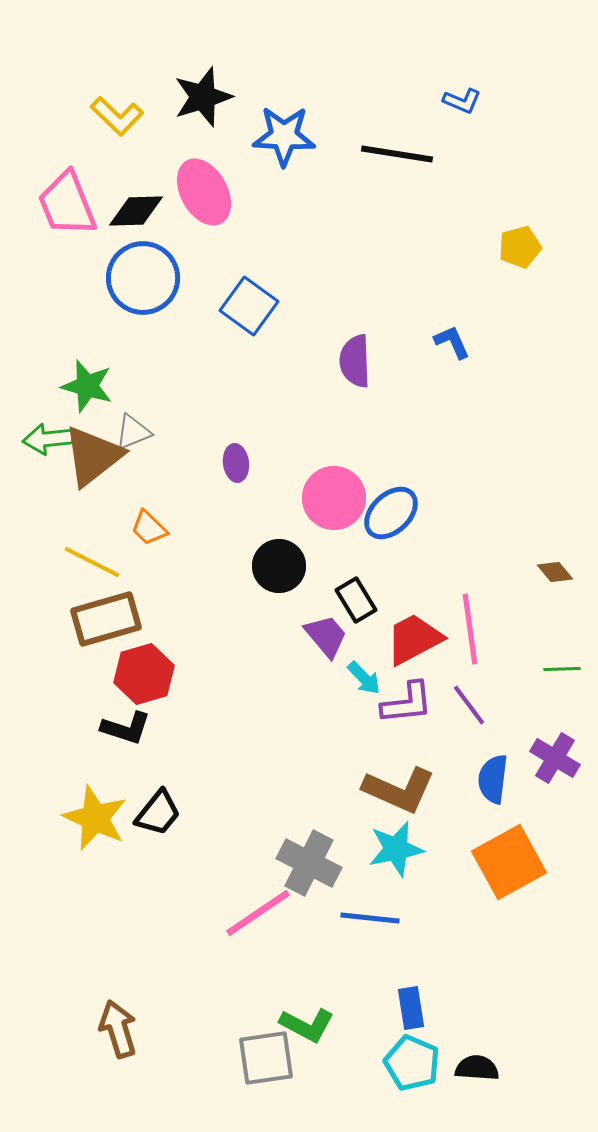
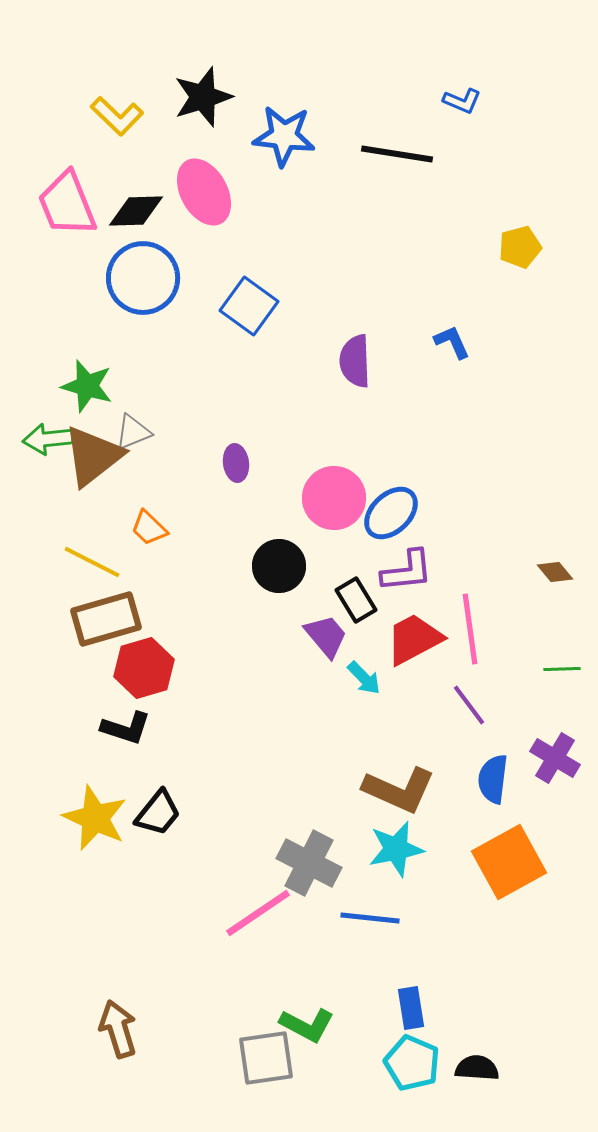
blue star at (284, 136): rotated 4 degrees clockwise
red hexagon at (144, 674): moved 6 px up
purple L-shape at (407, 703): moved 132 px up
